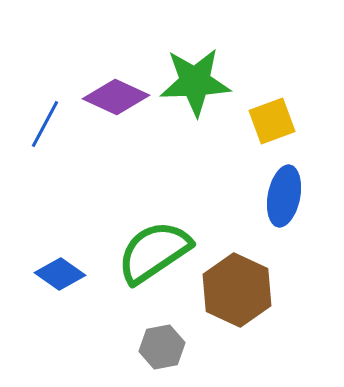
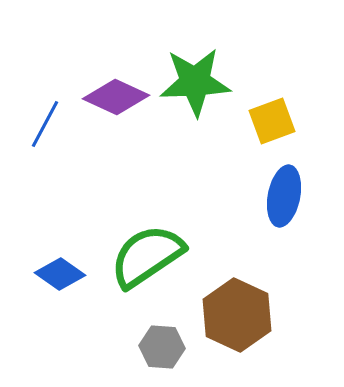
green semicircle: moved 7 px left, 4 px down
brown hexagon: moved 25 px down
gray hexagon: rotated 15 degrees clockwise
